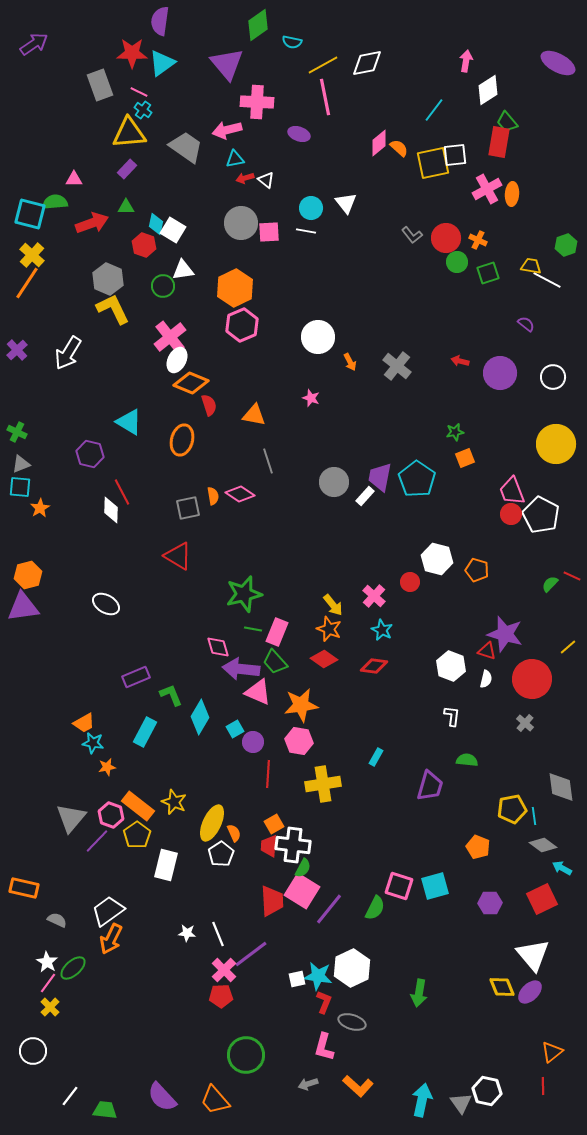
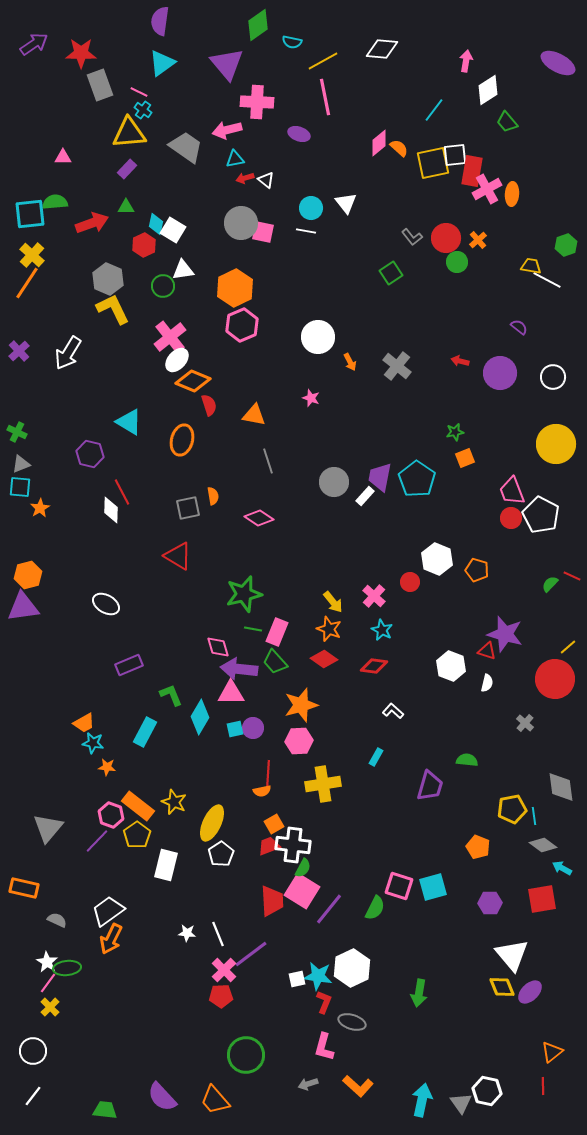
red star at (132, 53): moved 51 px left
white diamond at (367, 63): moved 15 px right, 14 px up; rotated 16 degrees clockwise
yellow line at (323, 65): moved 4 px up
red rectangle at (499, 142): moved 27 px left, 29 px down
pink triangle at (74, 179): moved 11 px left, 22 px up
cyan square at (30, 214): rotated 20 degrees counterclockwise
pink square at (269, 232): moved 6 px left; rotated 15 degrees clockwise
gray L-shape at (412, 235): moved 2 px down
orange cross at (478, 240): rotated 24 degrees clockwise
red hexagon at (144, 245): rotated 15 degrees clockwise
green square at (488, 273): moved 97 px left; rotated 15 degrees counterclockwise
purple semicircle at (526, 324): moved 7 px left, 3 px down
purple cross at (17, 350): moved 2 px right, 1 px down
white ellipse at (177, 360): rotated 15 degrees clockwise
orange diamond at (191, 383): moved 2 px right, 2 px up
pink diamond at (240, 494): moved 19 px right, 24 px down
red circle at (511, 514): moved 4 px down
white hexagon at (437, 559): rotated 8 degrees clockwise
yellow arrow at (333, 605): moved 3 px up
purple arrow at (241, 669): moved 2 px left
purple rectangle at (136, 677): moved 7 px left, 12 px up
white semicircle at (486, 679): moved 1 px right, 4 px down
red circle at (532, 679): moved 23 px right
pink triangle at (258, 692): moved 27 px left, 1 px down; rotated 24 degrees counterclockwise
orange star at (301, 705): rotated 8 degrees counterclockwise
white L-shape at (452, 716): moved 59 px left, 5 px up; rotated 55 degrees counterclockwise
cyan square at (235, 729): rotated 18 degrees clockwise
pink hexagon at (299, 741): rotated 12 degrees counterclockwise
purple circle at (253, 742): moved 14 px up
orange star at (107, 767): rotated 18 degrees clockwise
gray triangle at (71, 818): moved 23 px left, 10 px down
orange semicircle at (234, 833): moved 28 px right, 42 px up; rotated 102 degrees clockwise
red trapezoid at (269, 846): rotated 65 degrees clockwise
cyan square at (435, 886): moved 2 px left, 1 px down
red square at (542, 899): rotated 16 degrees clockwise
white triangle at (533, 955): moved 21 px left
green ellipse at (73, 968): moved 6 px left; rotated 36 degrees clockwise
white line at (70, 1096): moved 37 px left
